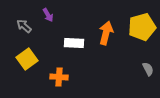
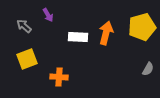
white rectangle: moved 4 px right, 6 px up
yellow square: rotated 15 degrees clockwise
gray semicircle: rotated 56 degrees clockwise
